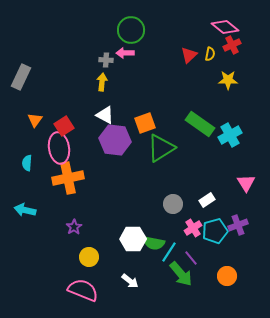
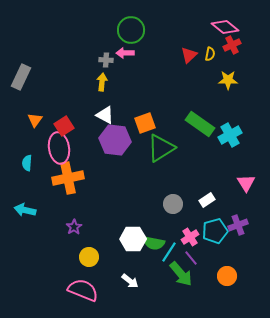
pink cross: moved 3 px left, 9 px down
